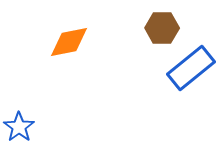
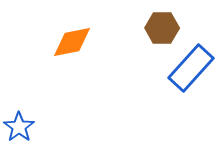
orange diamond: moved 3 px right
blue rectangle: rotated 9 degrees counterclockwise
